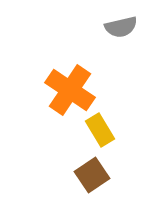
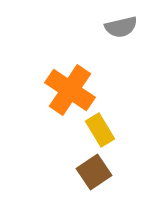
brown square: moved 2 px right, 3 px up
